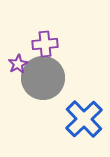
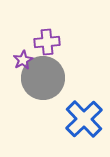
purple cross: moved 2 px right, 2 px up
purple star: moved 5 px right, 4 px up
